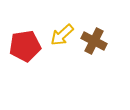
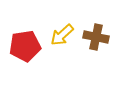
brown cross: moved 2 px right, 4 px up; rotated 15 degrees counterclockwise
